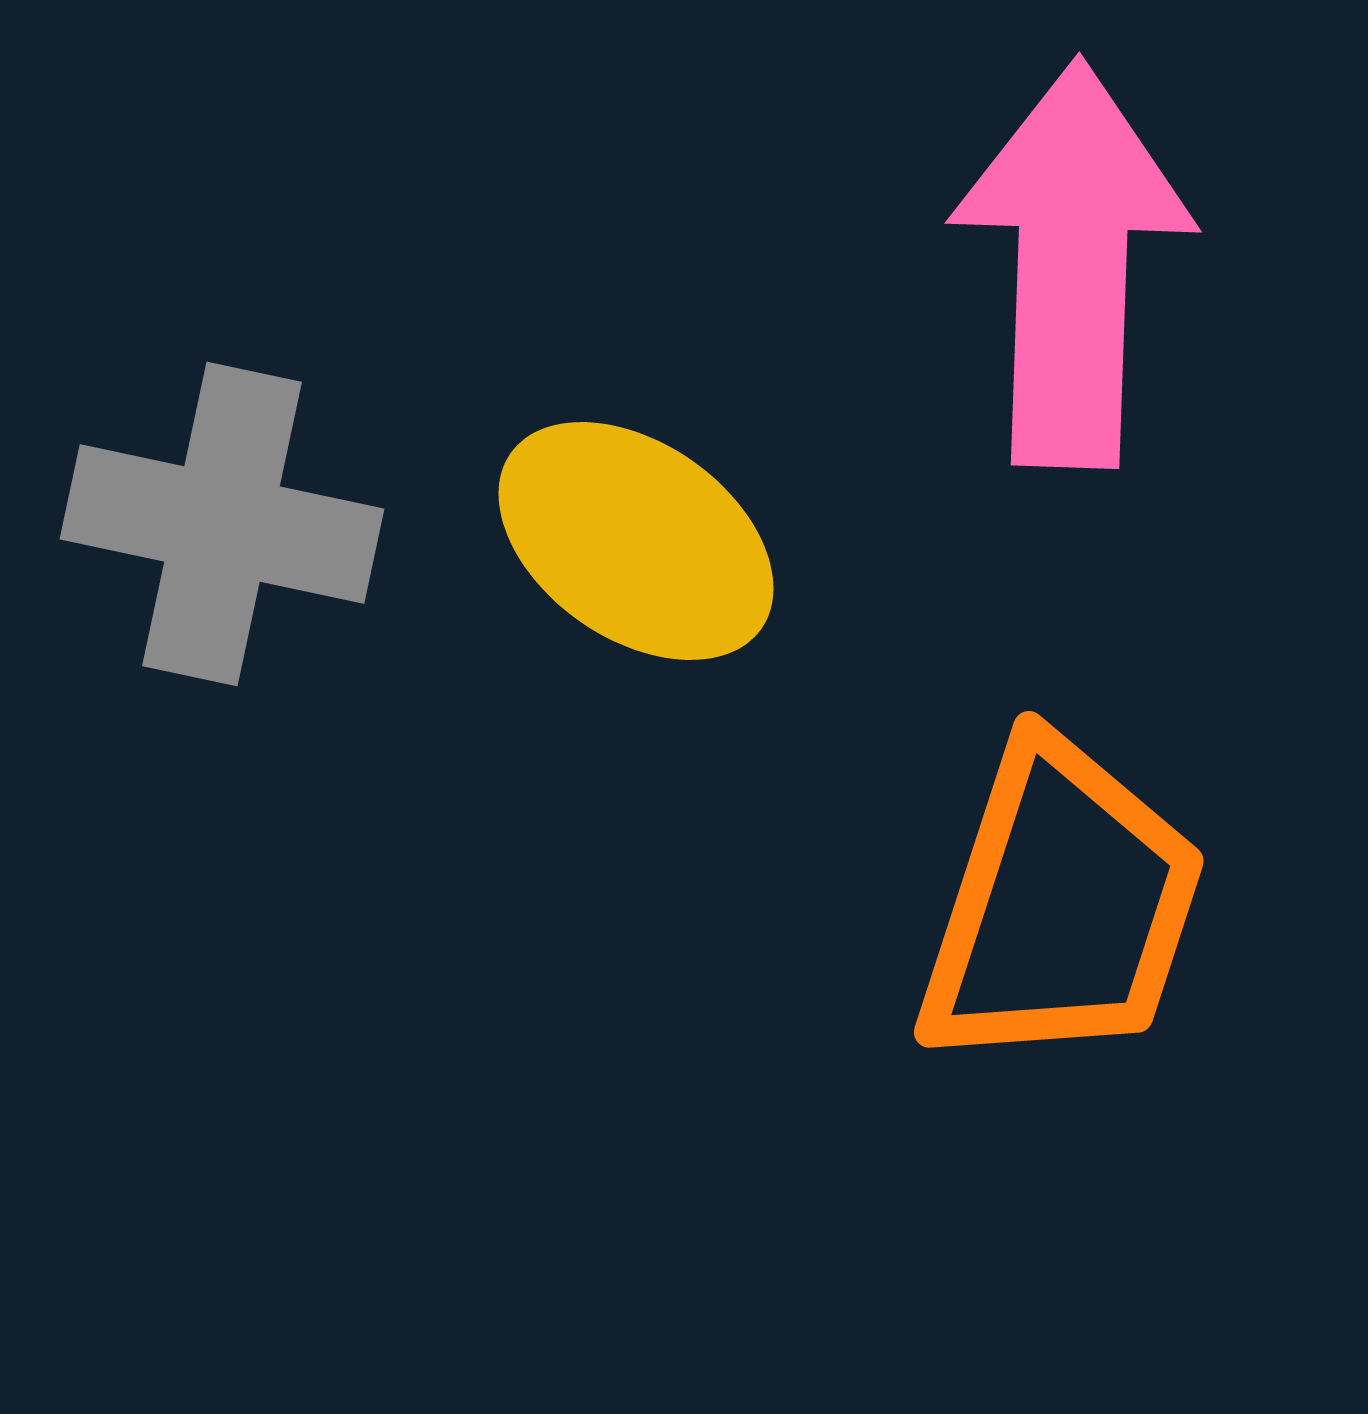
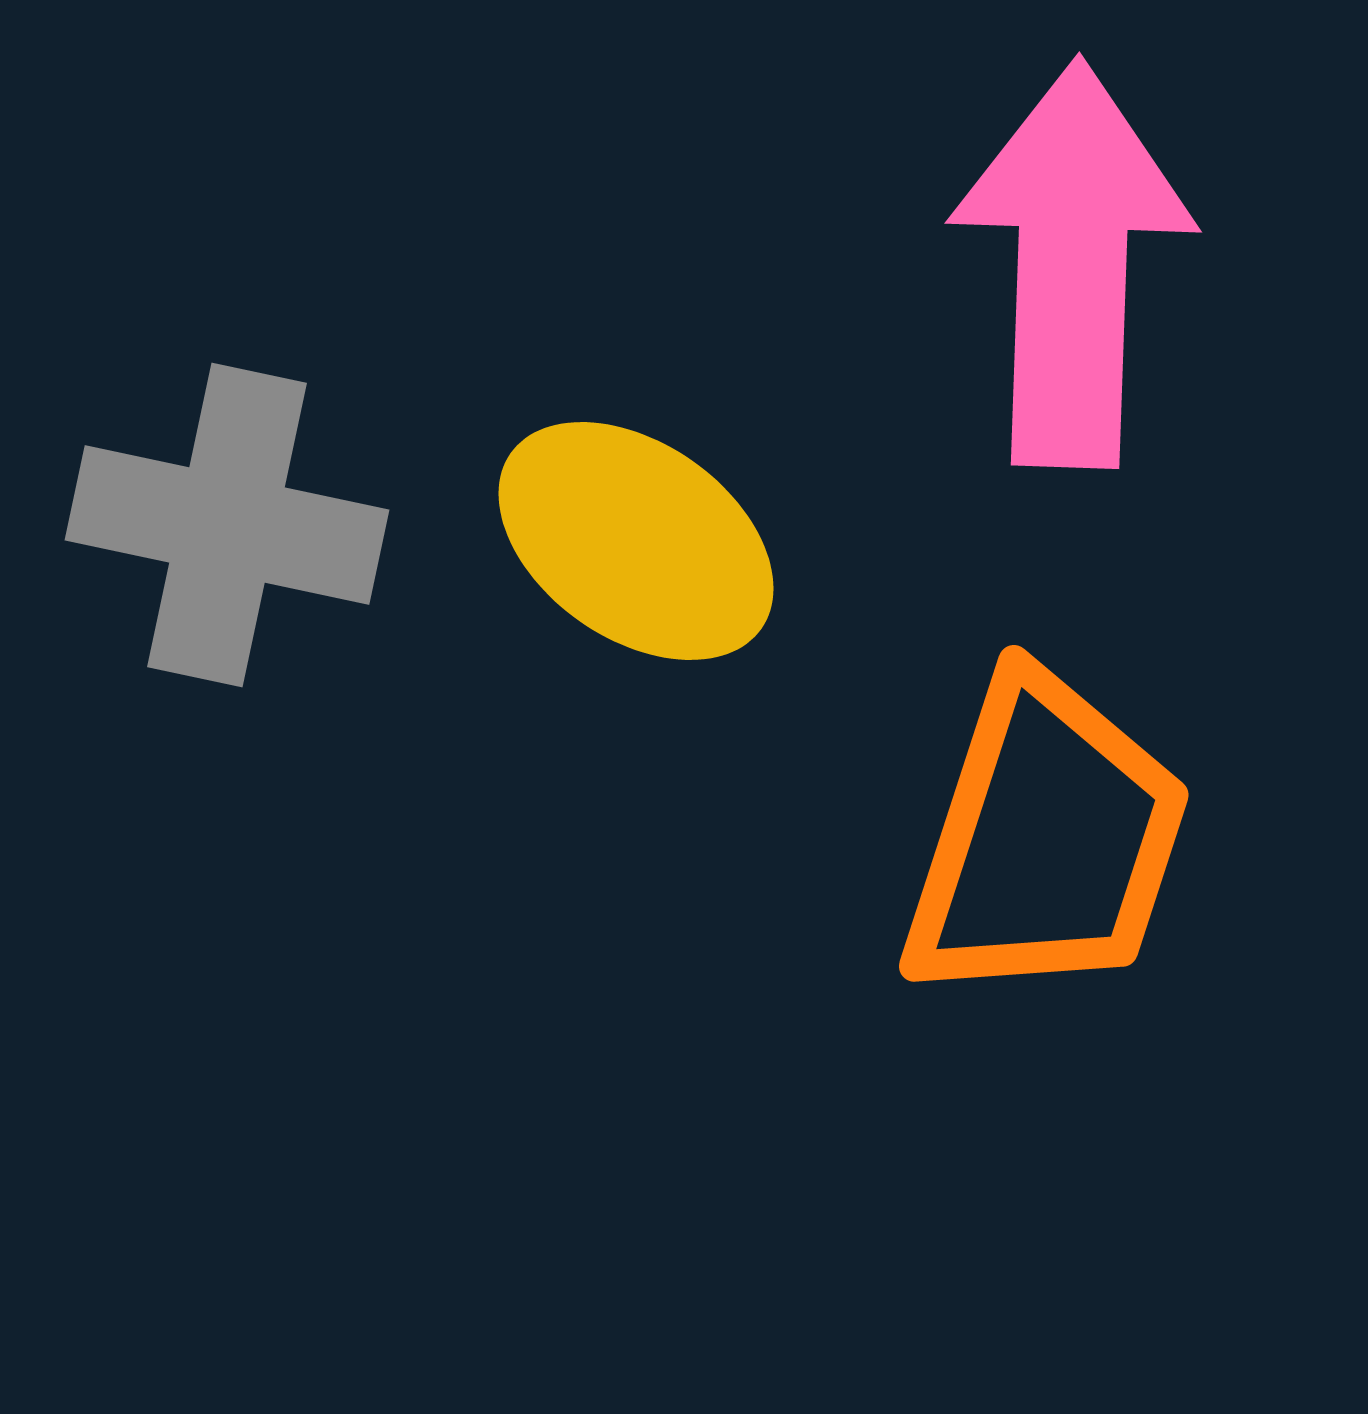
gray cross: moved 5 px right, 1 px down
orange trapezoid: moved 15 px left, 66 px up
